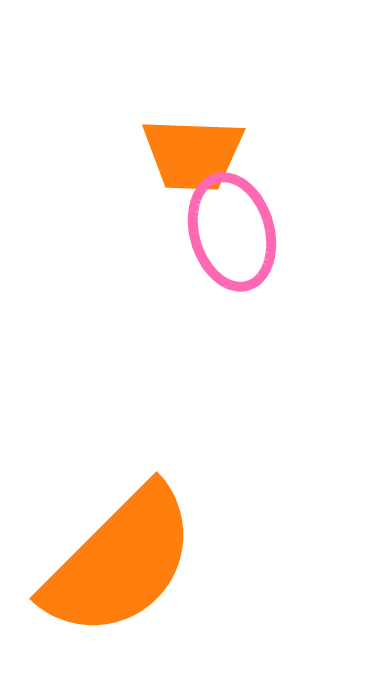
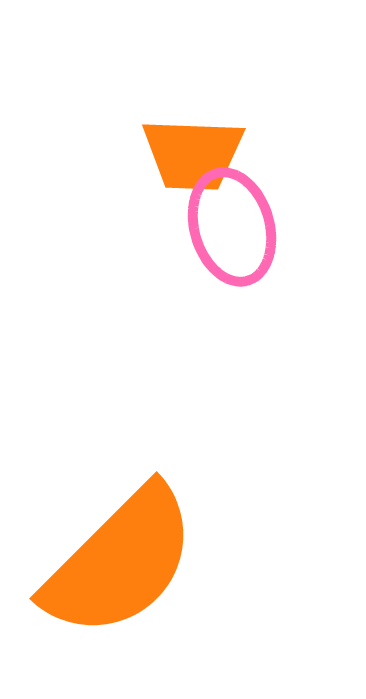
pink ellipse: moved 5 px up
